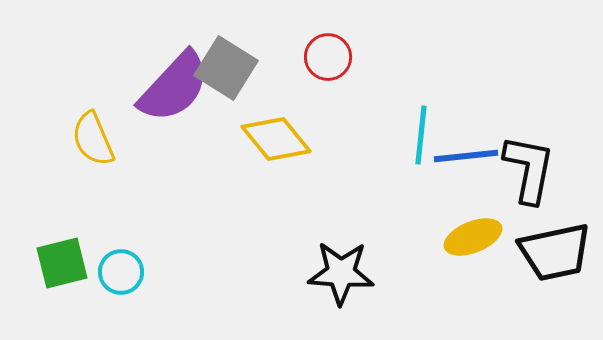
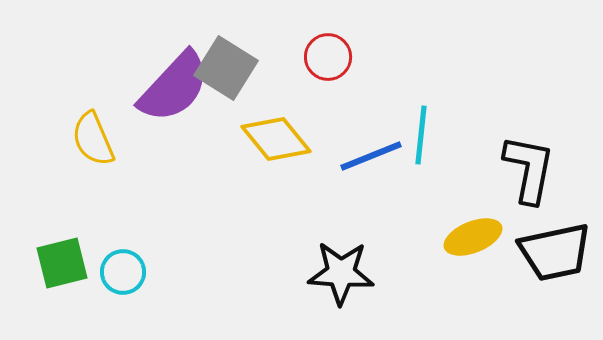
blue line: moved 95 px left; rotated 16 degrees counterclockwise
cyan circle: moved 2 px right
